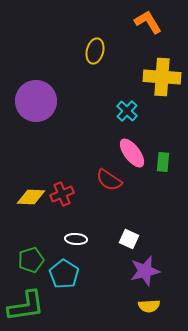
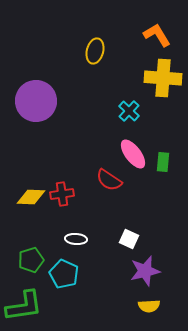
orange L-shape: moved 9 px right, 13 px down
yellow cross: moved 1 px right, 1 px down
cyan cross: moved 2 px right
pink ellipse: moved 1 px right, 1 px down
red cross: rotated 15 degrees clockwise
cyan pentagon: rotated 8 degrees counterclockwise
green L-shape: moved 2 px left
